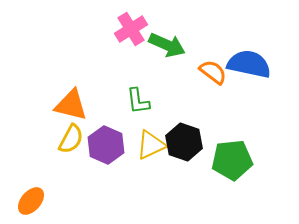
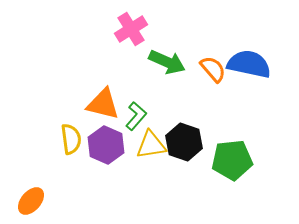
green arrow: moved 17 px down
orange semicircle: moved 3 px up; rotated 12 degrees clockwise
green L-shape: moved 2 px left, 15 px down; rotated 132 degrees counterclockwise
orange triangle: moved 32 px right, 1 px up
yellow semicircle: rotated 36 degrees counterclockwise
yellow triangle: rotated 16 degrees clockwise
